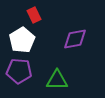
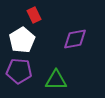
green triangle: moved 1 px left
